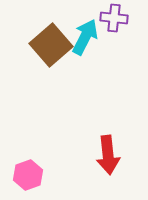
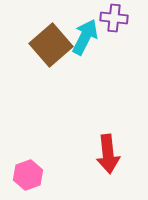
red arrow: moved 1 px up
